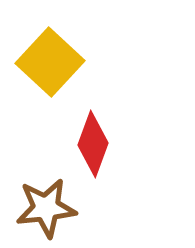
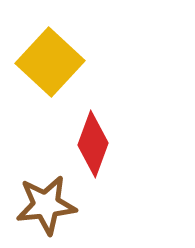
brown star: moved 3 px up
